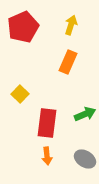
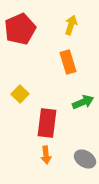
red pentagon: moved 3 px left, 2 px down
orange rectangle: rotated 40 degrees counterclockwise
green arrow: moved 2 px left, 12 px up
orange arrow: moved 1 px left, 1 px up
